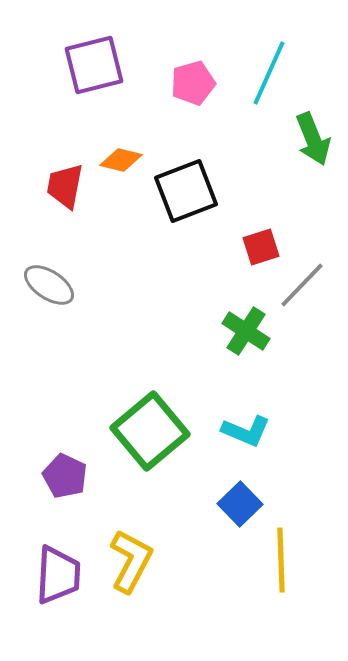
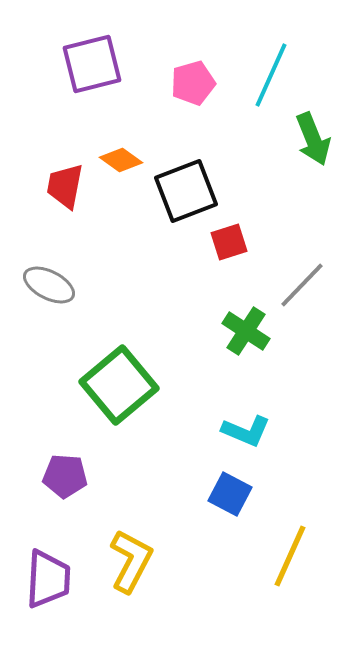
purple square: moved 2 px left, 1 px up
cyan line: moved 2 px right, 2 px down
orange diamond: rotated 21 degrees clockwise
red square: moved 32 px left, 5 px up
gray ellipse: rotated 6 degrees counterclockwise
green square: moved 31 px left, 46 px up
purple pentagon: rotated 21 degrees counterclockwise
blue square: moved 10 px left, 10 px up; rotated 18 degrees counterclockwise
yellow line: moved 9 px right, 4 px up; rotated 26 degrees clockwise
purple trapezoid: moved 10 px left, 4 px down
